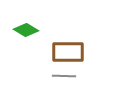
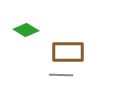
gray line: moved 3 px left, 1 px up
